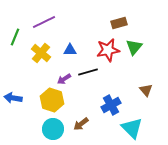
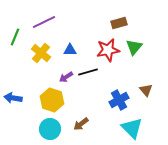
purple arrow: moved 2 px right, 2 px up
blue cross: moved 8 px right, 5 px up
cyan circle: moved 3 px left
